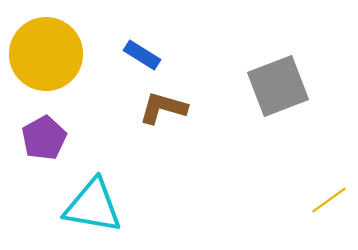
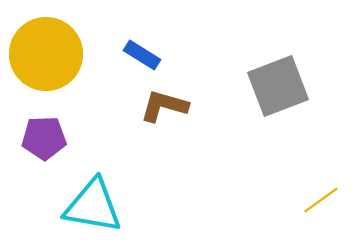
brown L-shape: moved 1 px right, 2 px up
purple pentagon: rotated 27 degrees clockwise
yellow line: moved 8 px left
